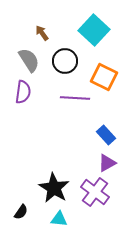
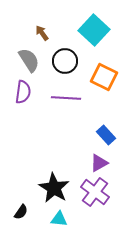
purple line: moved 9 px left
purple triangle: moved 8 px left
